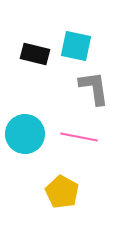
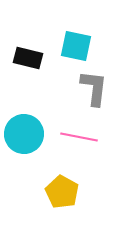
black rectangle: moved 7 px left, 4 px down
gray L-shape: rotated 15 degrees clockwise
cyan circle: moved 1 px left
